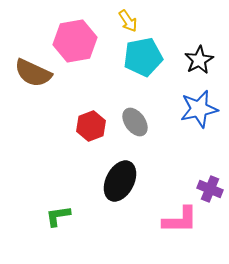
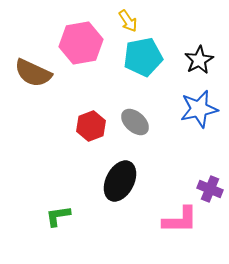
pink hexagon: moved 6 px right, 2 px down
gray ellipse: rotated 12 degrees counterclockwise
